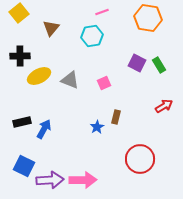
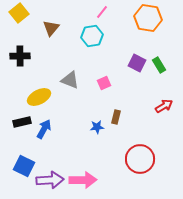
pink line: rotated 32 degrees counterclockwise
yellow ellipse: moved 21 px down
blue star: rotated 24 degrees clockwise
